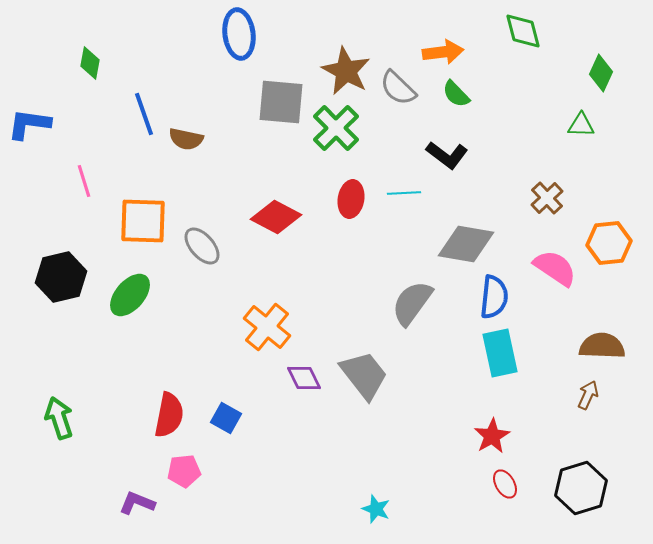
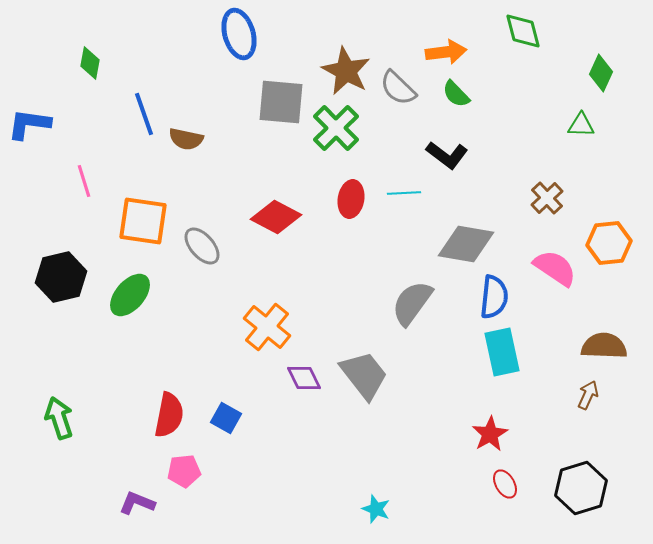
blue ellipse at (239, 34): rotated 9 degrees counterclockwise
orange arrow at (443, 52): moved 3 px right
orange square at (143, 221): rotated 6 degrees clockwise
brown semicircle at (602, 346): moved 2 px right
cyan rectangle at (500, 353): moved 2 px right, 1 px up
red star at (492, 436): moved 2 px left, 2 px up
